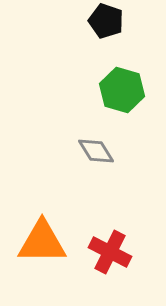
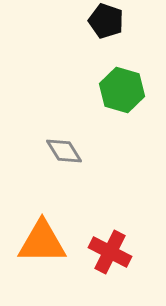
gray diamond: moved 32 px left
